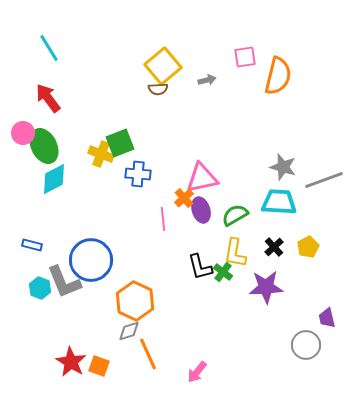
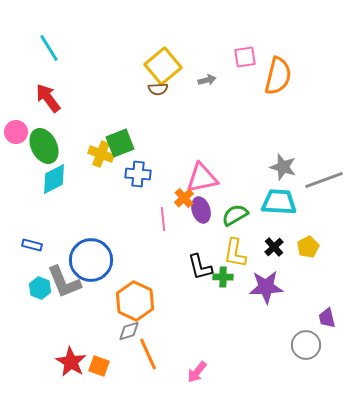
pink circle: moved 7 px left, 1 px up
green cross: moved 5 px down; rotated 36 degrees counterclockwise
